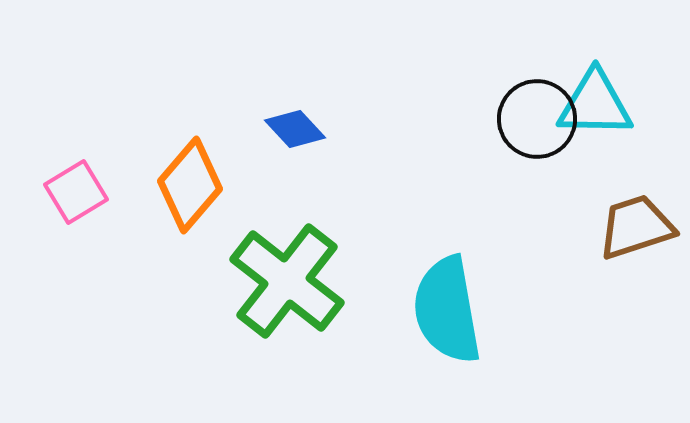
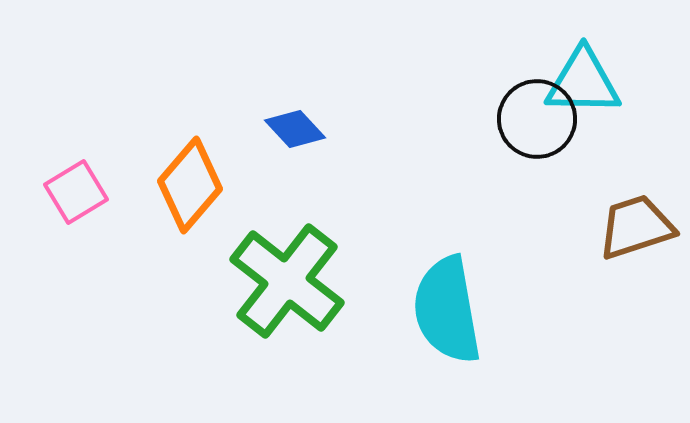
cyan triangle: moved 12 px left, 22 px up
